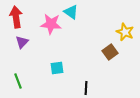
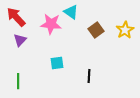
red arrow: rotated 35 degrees counterclockwise
yellow star: moved 2 px up; rotated 18 degrees clockwise
purple triangle: moved 2 px left, 2 px up
brown square: moved 14 px left, 22 px up
cyan square: moved 5 px up
green line: rotated 21 degrees clockwise
black line: moved 3 px right, 12 px up
